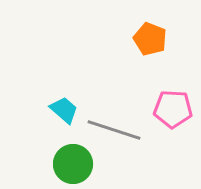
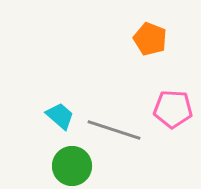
cyan trapezoid: moved 4 px left, 6 px down
green circle: moved 1 px left, 2 px down
